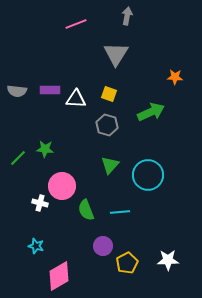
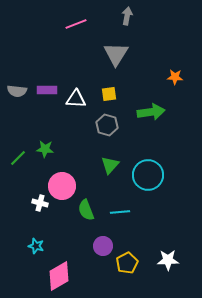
purple rectangle: moved 3 px left
yellow square: rotated 28 degrees counterclockwise
green arrow: rotated 16 degrees clockwise
